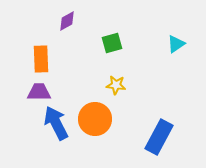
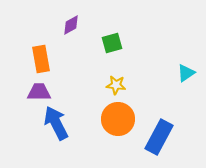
purple diamond: moved 4 px right, 4 px down
cyan triangle: moved 10 px right, 29 px down
orange rectangle: rotated 8 degrees counterclockwise
orange circle: moved 23 px right
